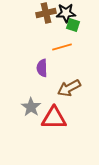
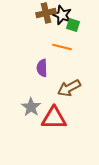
black star: moved 4 px left, 2 px down; rotated 24 degrees clockwise
orange line: rotated 30 degrees clockwise
